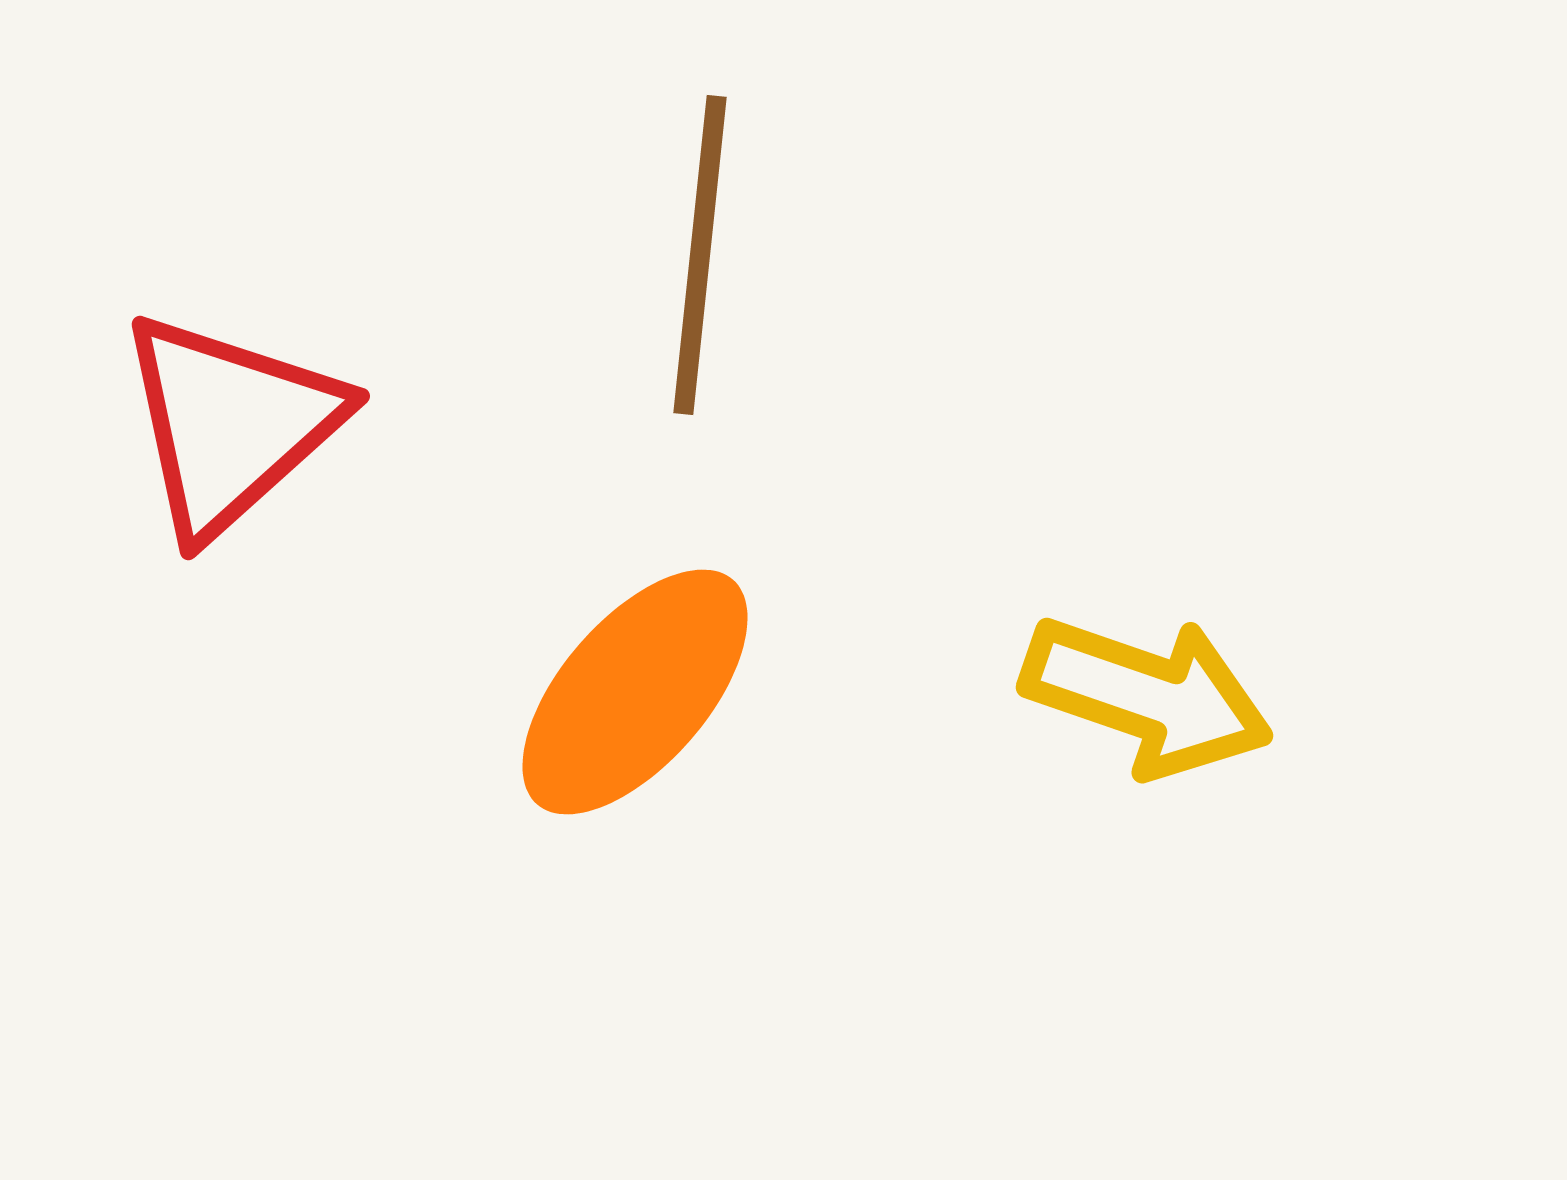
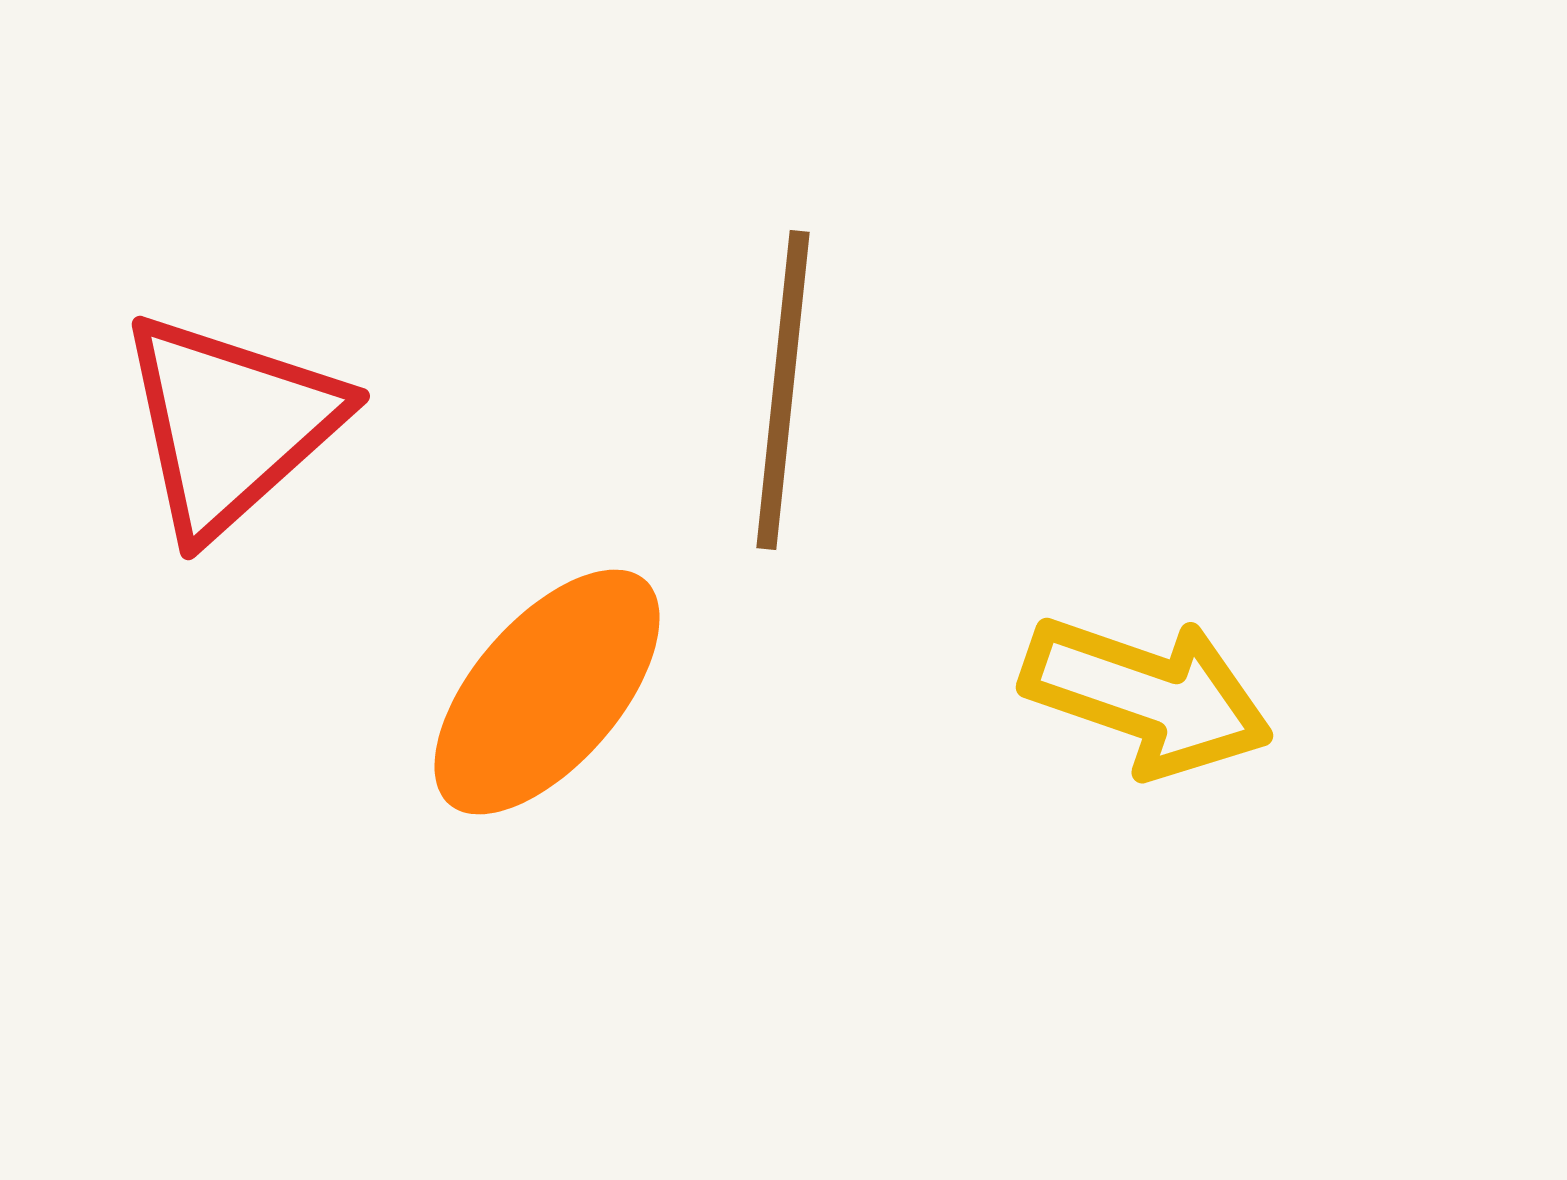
brown line: moved 83 px right, 135 px down
orange ellipse: moved 88 px left
